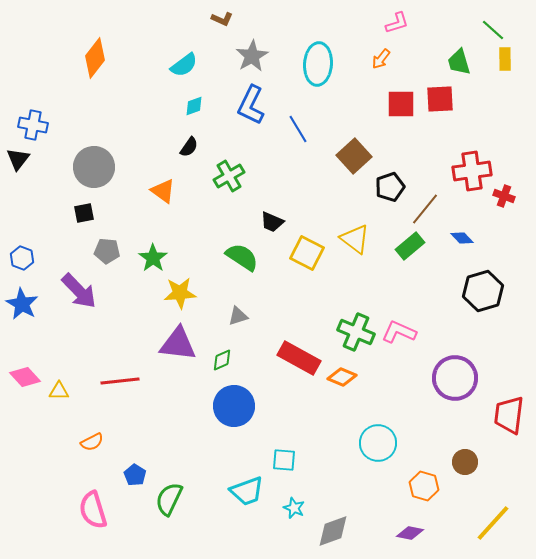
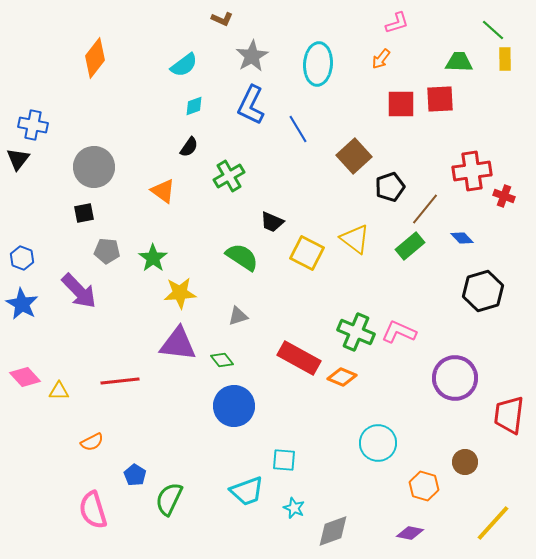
green trapezoid at (459, 62): rotated 108 degrees clockwise
green diamond at (222, 360): rotated 75 degrees clockwise
